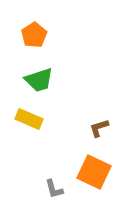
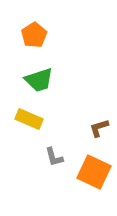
gray L-shape: moved 32 px up
